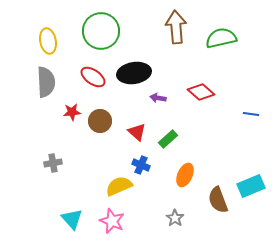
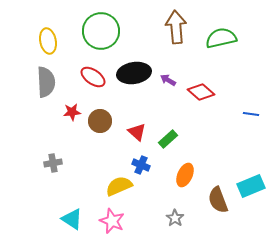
purple arrow: moved 10 px right, 18 px up; rotated 21 degrees clockwise
cyan triangle: rotated 15 degrees counterclockwise
